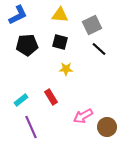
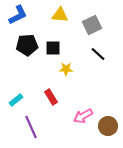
black square: moved 7 px left, 6 px down; rotated 14 degrees counterclockwise
black line: moved 1 px left, 5 px down
cyan rectangle: moved 5 px left
brown circle: moved 1 px right, 1 px up
